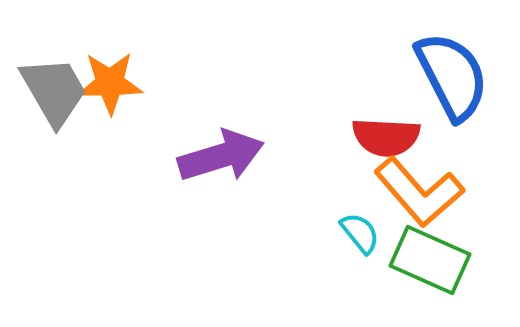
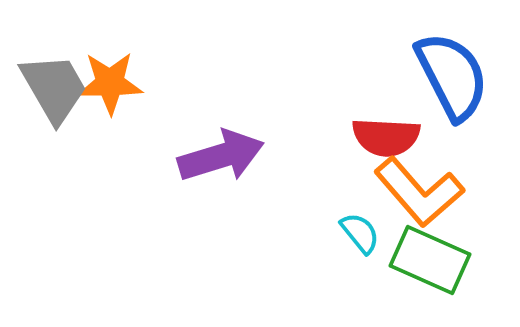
gray trapezoid: moved 3 px up
